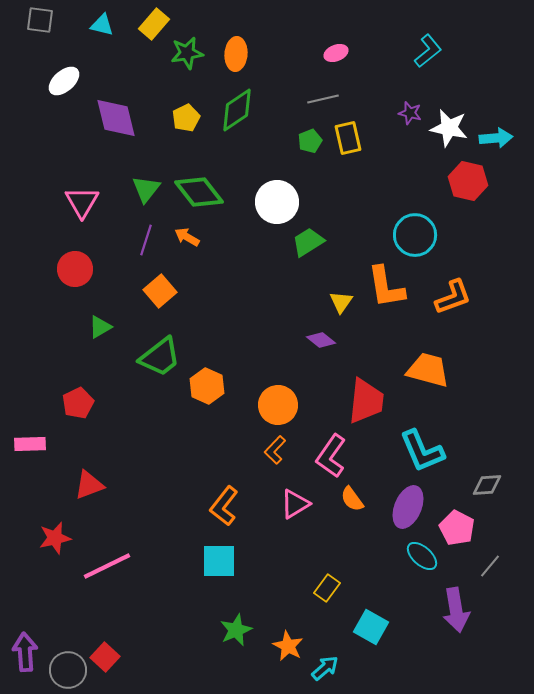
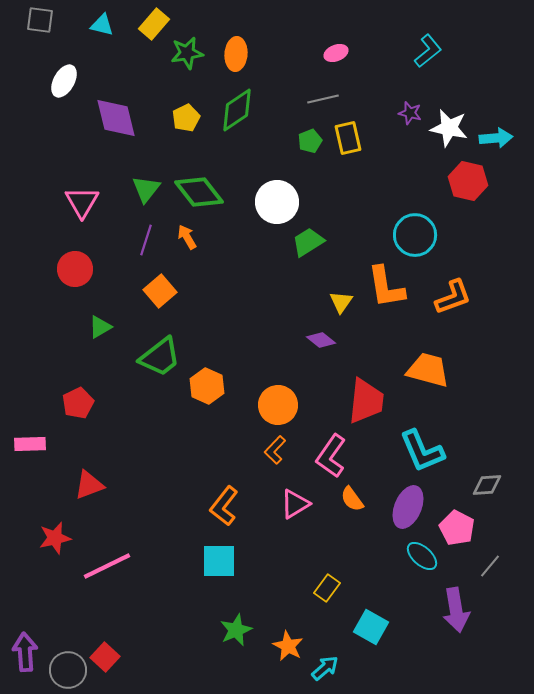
white ellipse at (64, 81): rotated 20 degrees counterclockwise
orange arrow at (187, 237): rotated 30 degrees clockwise
